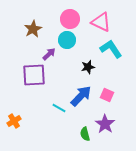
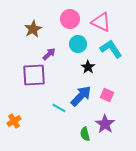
cyan circle: moved 11 px right, 4 px down
black star: rotated 24 degrees counterclockwise
